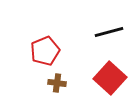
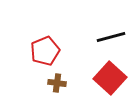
black line: moved 2 px right, 5 px down
